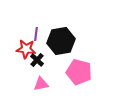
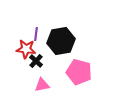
black cross: moved 1 px left, 1 px down
pink triangle: moved 1 px right, 1 px down
